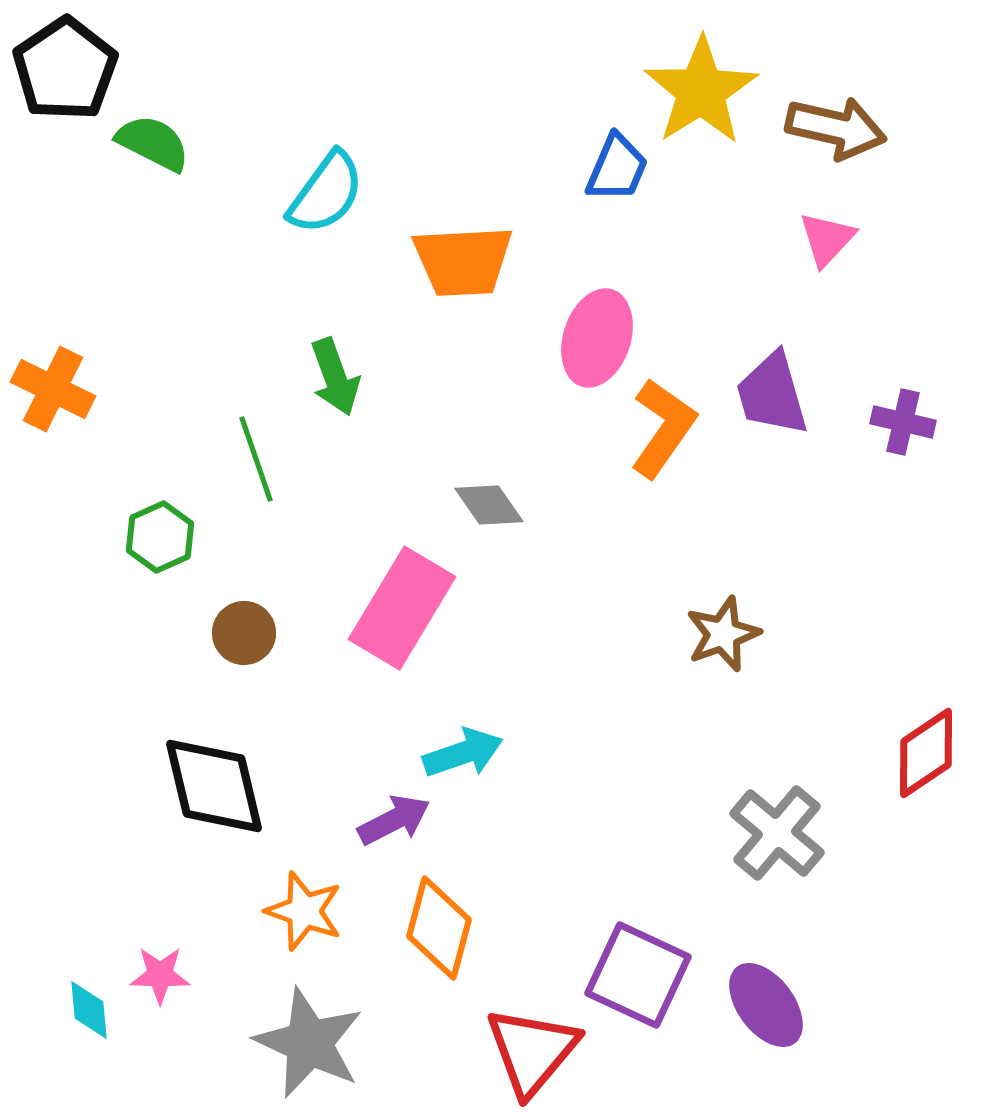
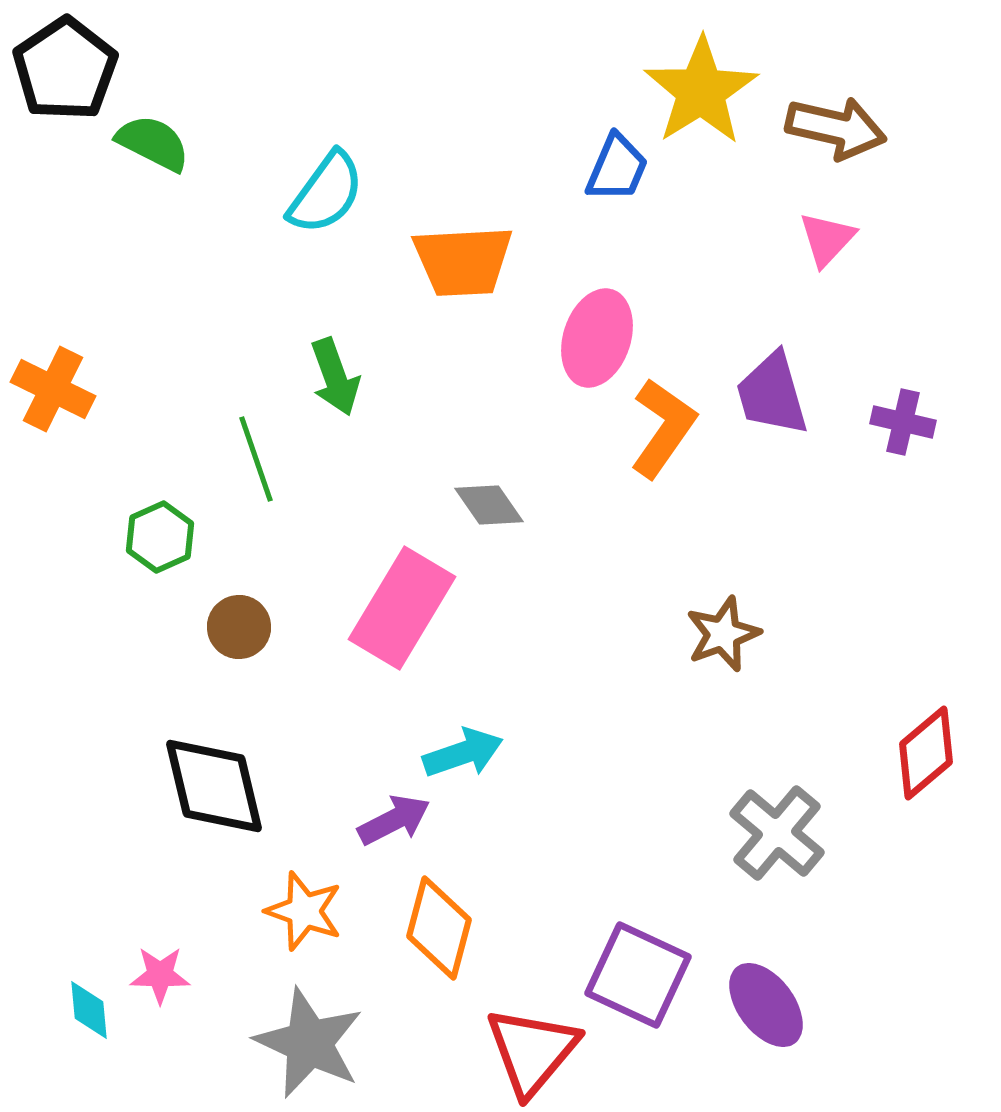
brown circle: moved 5 px left, 6 px up
red diamond: rotated 6 degrees counterclockwise
